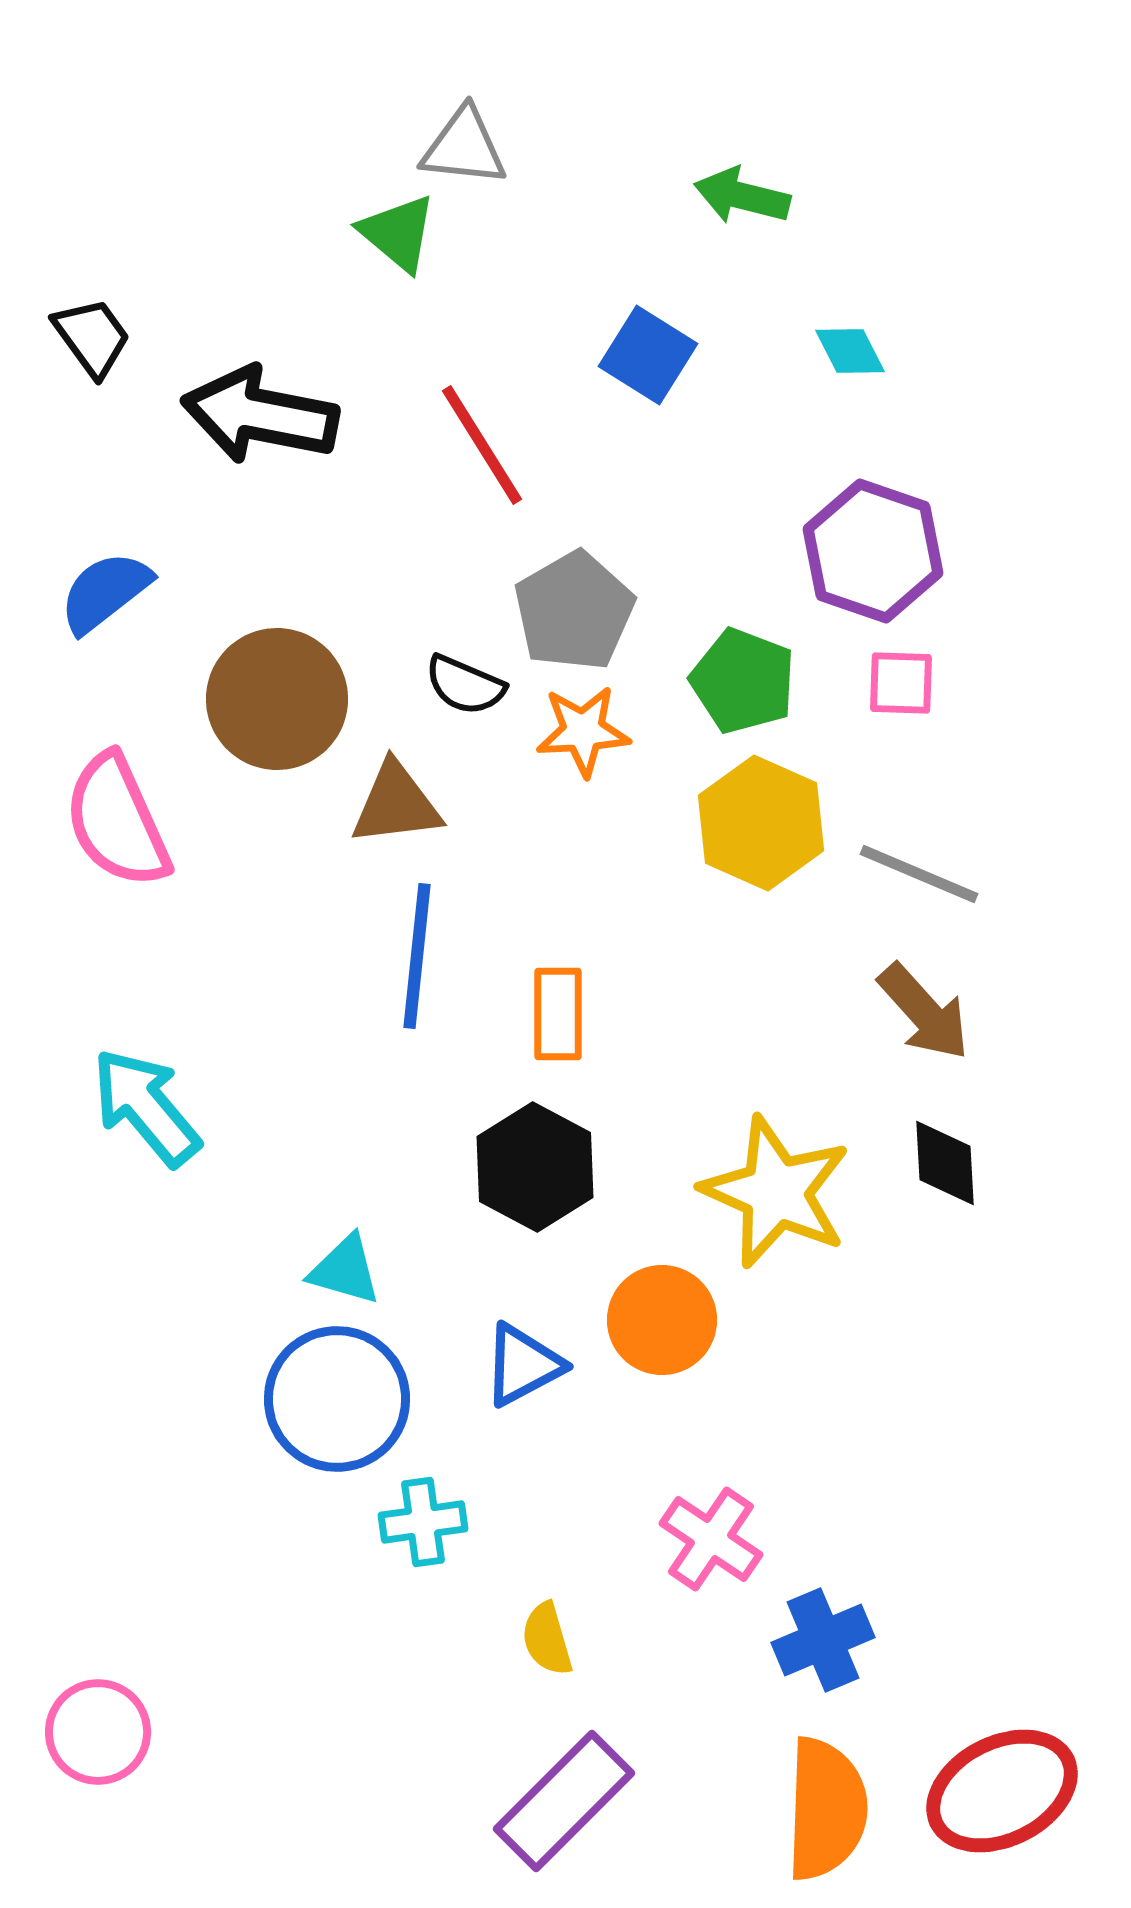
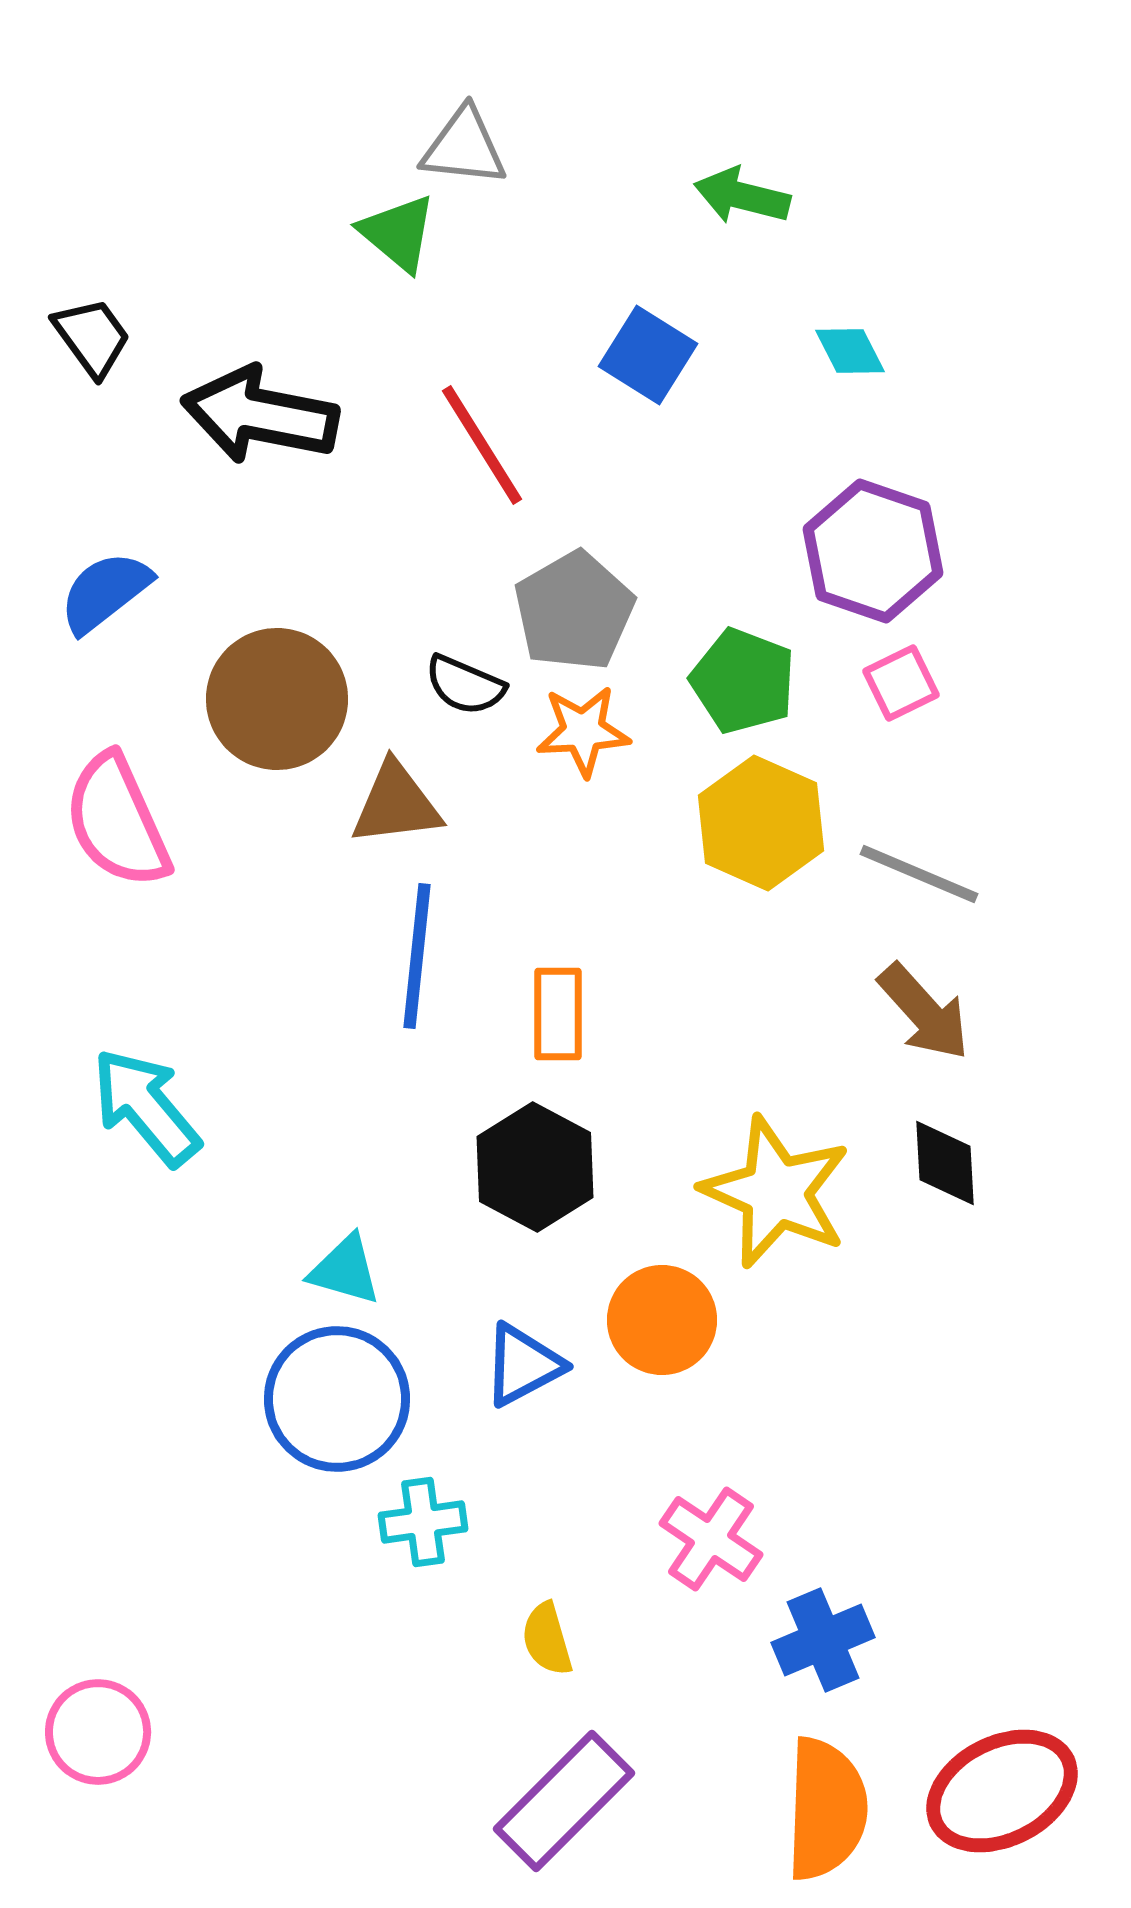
pink square: rotated 28 degrees counterclockwise
